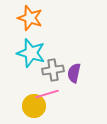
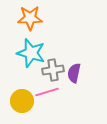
orange star: rotated 20 degrees counterclockwise
pink line: moved 2 px up
yellow circle: moved 12 px left, 5 px up
